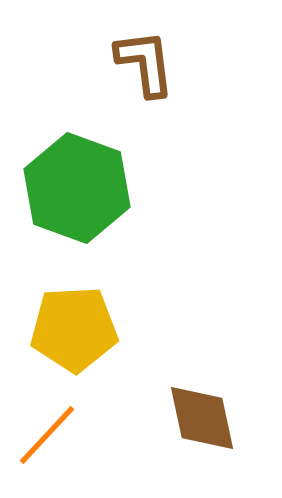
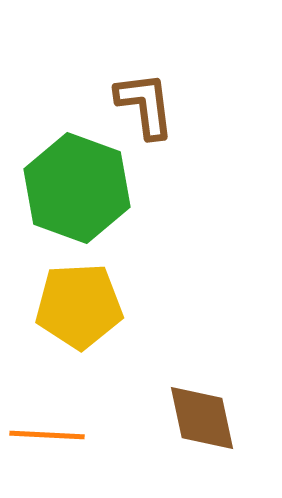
brown L-shape: moved 42 px down
yellow pentagon: moved 5 px right, 23 px up
orange line: rotated 50 degrees clockwise
